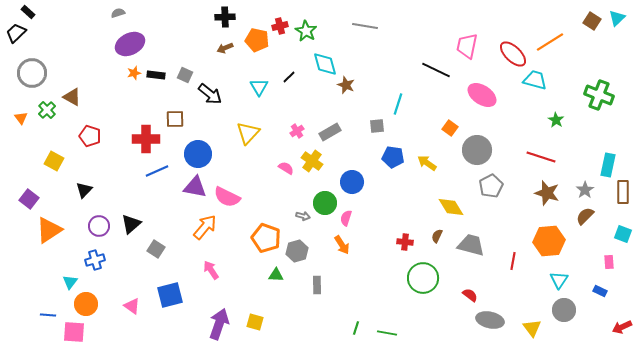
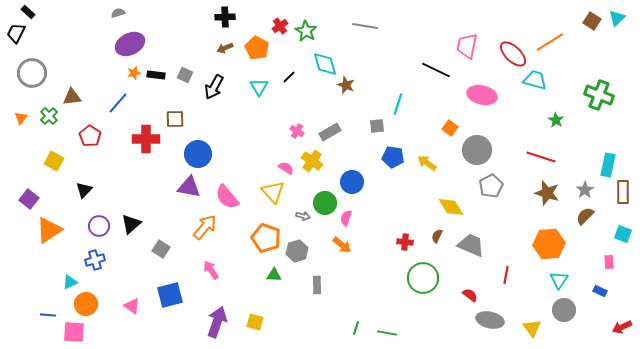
red cross at (280, 26): rotated 21 degrees counterclockwise
black trapezoid at (16, 33): rotated 20 degrees counterclockwise
orange pentagon at (257, 40): moved 8 px down; rotated 15 degrees clockwise
black arrow at (210, 94): moved 4 px right, 7 px up; rotated 80 degrees clockwise
pink ellipse at (482, 95): rotated 20 degrees counterclockwise
brown triangle at (72, 97): rotated 36 degrees counterclockwise
green cross at (47, 110): moved 2 px right, 6 px down
orange triangle at (21, 118): rotated 16 degrees clockwise
pink cross at (297, 131): rotated 24 degrees counterclockwise
yellow triangle at (248, 133): moved 25 px right, 59 px down; rotated 25 degrees counterclockwise
red pentagon at (90, 136): rotated 15 degrees clockwise
blue line at (157, 171): moved 39 px left, 68 px up; rotated 25 degrees counterclockwise
purple triangle at (195, 187): moved 6 px left
pink semicircle at (227, 197): rotated 24 degrees clockwise
orange hexagon at (549, 241): moved 3 px down
orange arrow at (342, 245): rotated 18 degrees counterclockwise
gray trapezoid at (471, 245): rotated 8 degrees clockwise
gray square at (156, 249): moved 5 px right
red line at (513, 261): moved 7 px left, 14 px down
green triangle at (276, 275): moved 2 px left
cyan triangle at (70, 282): rotated 28 degrees clockwise
purple arrow at (219, 324): moved 2 px left, 2 px up
